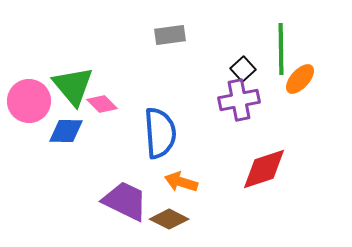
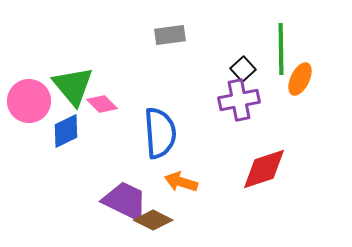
orange ellipse: rotated 16 degrees counterclockwise
blue diamond: rotated 27 degrees counterclockwise
brown diamond: moved 16 px left, 1 px down
